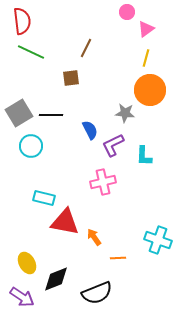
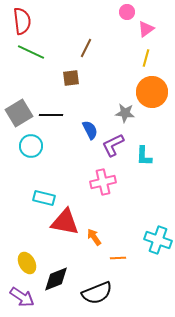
orange circle: moved 2 px right, 2 px down
